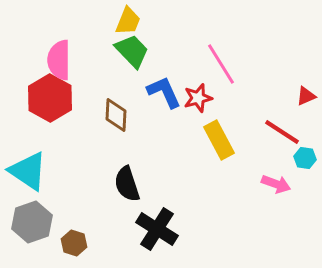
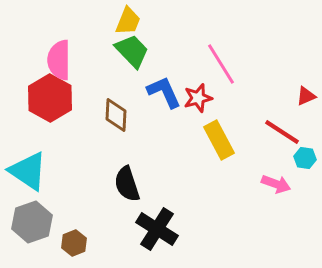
brown hexagon: rotated 20 degrees clockwise
